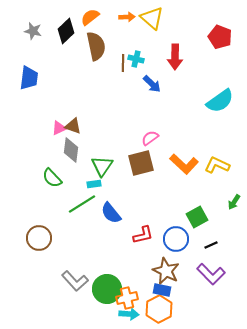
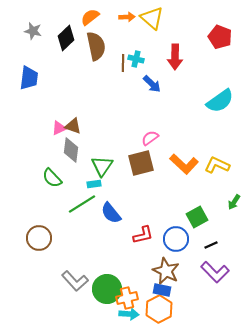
black diamond: moved 7 px down
purple L-shape: moved 4 px right, 2 px up
